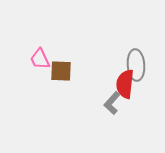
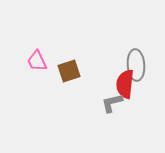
pink trapezoid: moved 3 px left, 2 px down
brown square: moved 8 px right; rotated 20 degrees counterclockwise
gray L-shape: rotated 35 degrees clockwise
